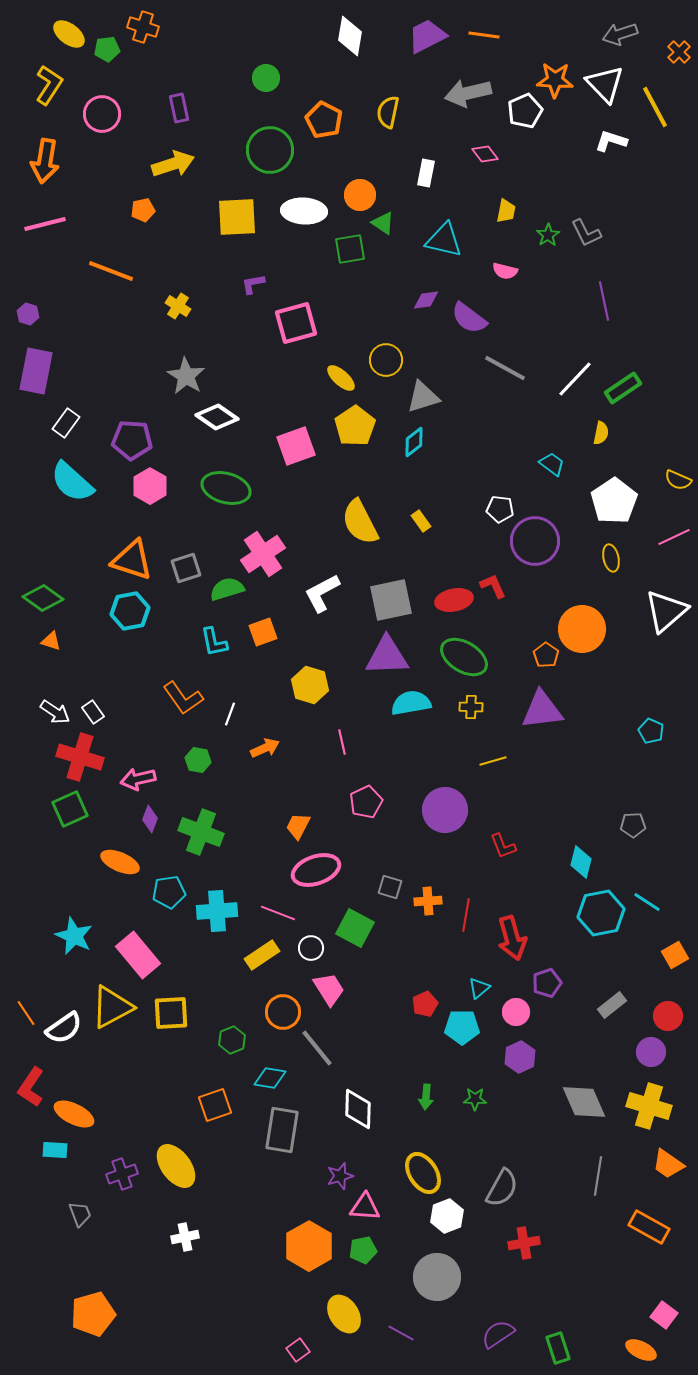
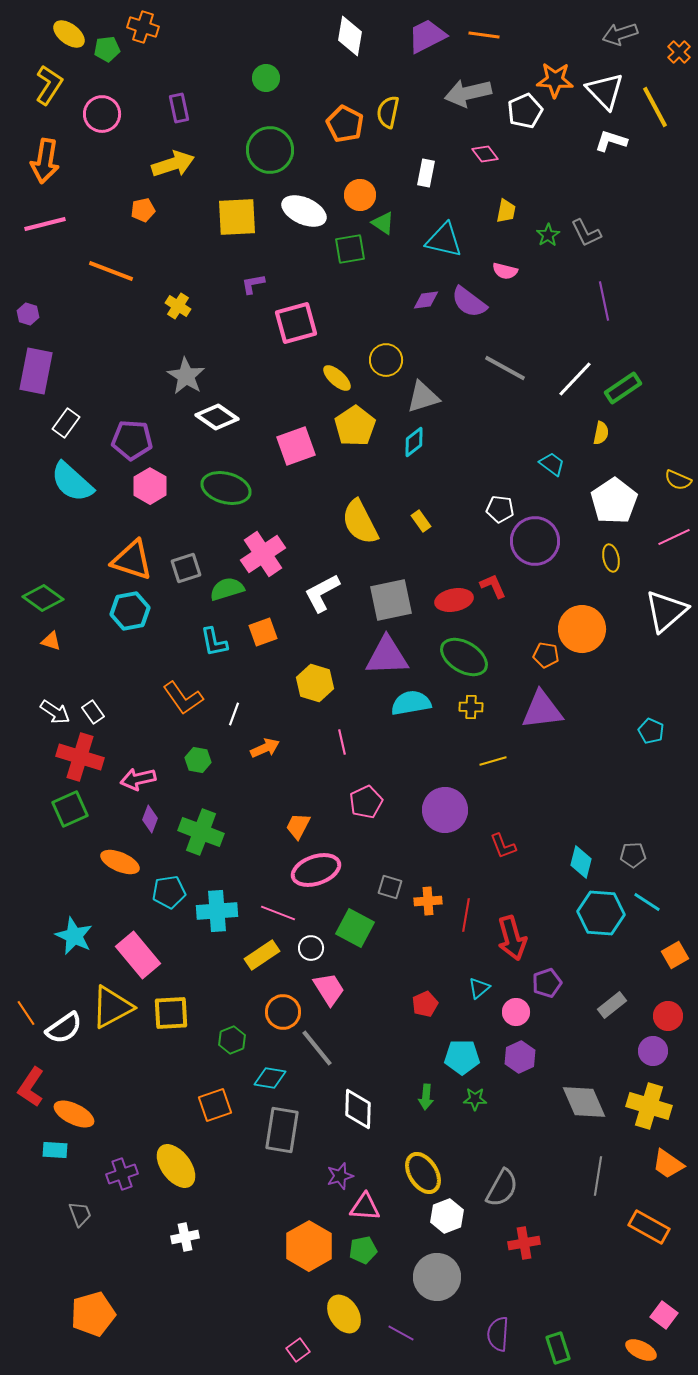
white triangle at (605, 84): moved 7 px down
orange pentagon at (324, 120): moved 21 px right, 4 px down
white ellipse at (304, 211): rotated 21 degrees clockwise
purple semicircle at (469, 318): moved 16 px up
yellow ellipse at (341, 378): moved 4 px left
orange pentagon at (546, 655): rotated 25 degrees counterclockwise
yellow hexagon at (310, 685): moved 5 px right, 2 px up
white line at (230, 714): moved 4 px right
gray pentagon at (633, 825): moved 30 px down
cyan hexagon at (601, 913): rotated 15 degrees clockwise
cyan pentagon at (462, 1027): moved 30 px down
purple circle at (651, 1052): moved 2 px right, 1 px up
purple semicircle at (498, 1334): rotated 52 degrees counterclockwise
